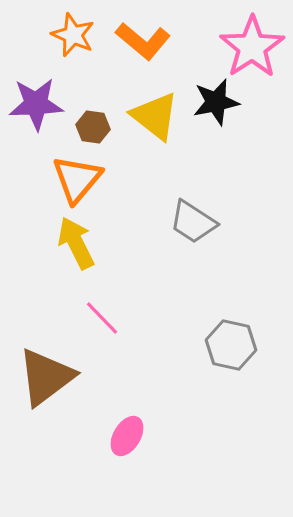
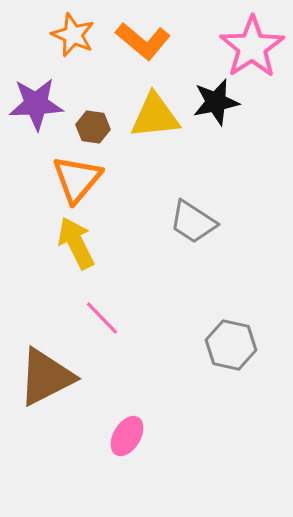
yellow triangle: rotated 44 degrees counterclockwise
brown triangle: rotated 10 degrees clockwise
